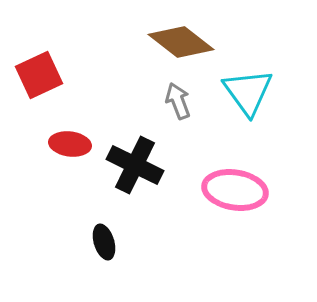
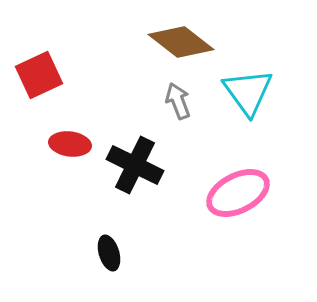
pink ellipse: moved 3 px right, 3 px down; rotated 36 degrees counterclockwise
black ellipse: moved 5 px right, 11 px down
